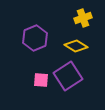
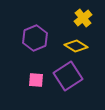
yellow cross: rotated 18 degrees counterclockwise
pink square: moved 5 px left
